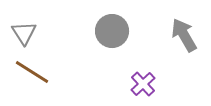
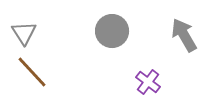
brown line: rotated 15 degrees clockwise
purple cross: moved 5 px right, 2 px up; rotated 10 degrees counterclockwise
